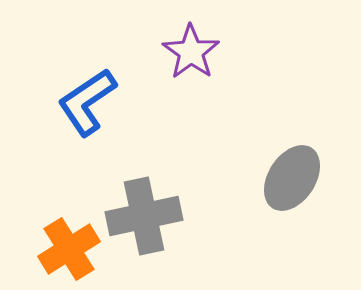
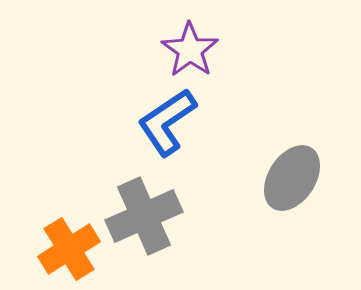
purple star: moved 1 px left, 2 px up
blue L-shape: moved 80 px right, 20 px down
gray cross: rotated 12 degrees counterclockwise
